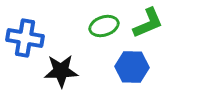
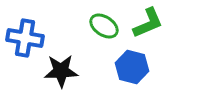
green ellipse: rotated 52 degrees clockwise
blue hexagon: rotated 12 degrees clockwise
